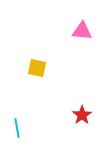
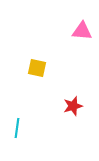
red star: moved 9 px left, 9 px up; rotated 18 degrees clockwise
cyan line: rotated 18 degrees clockwise
